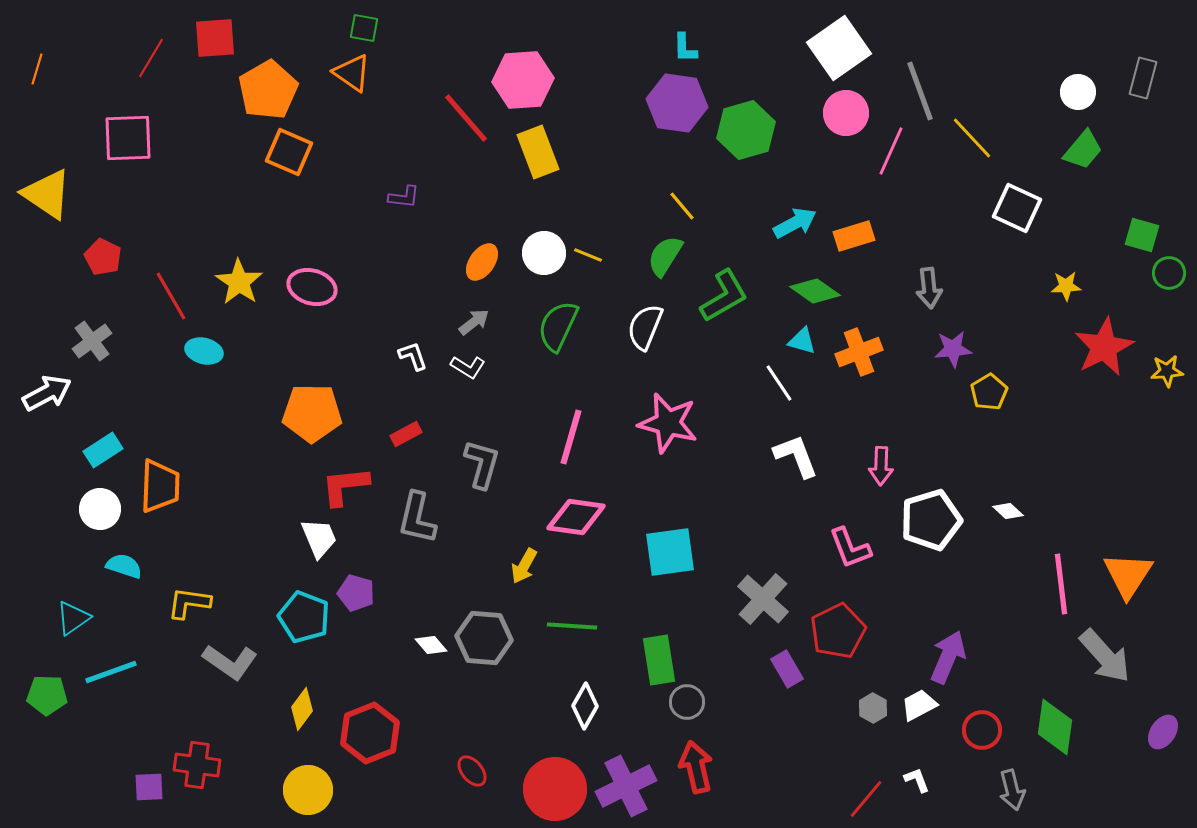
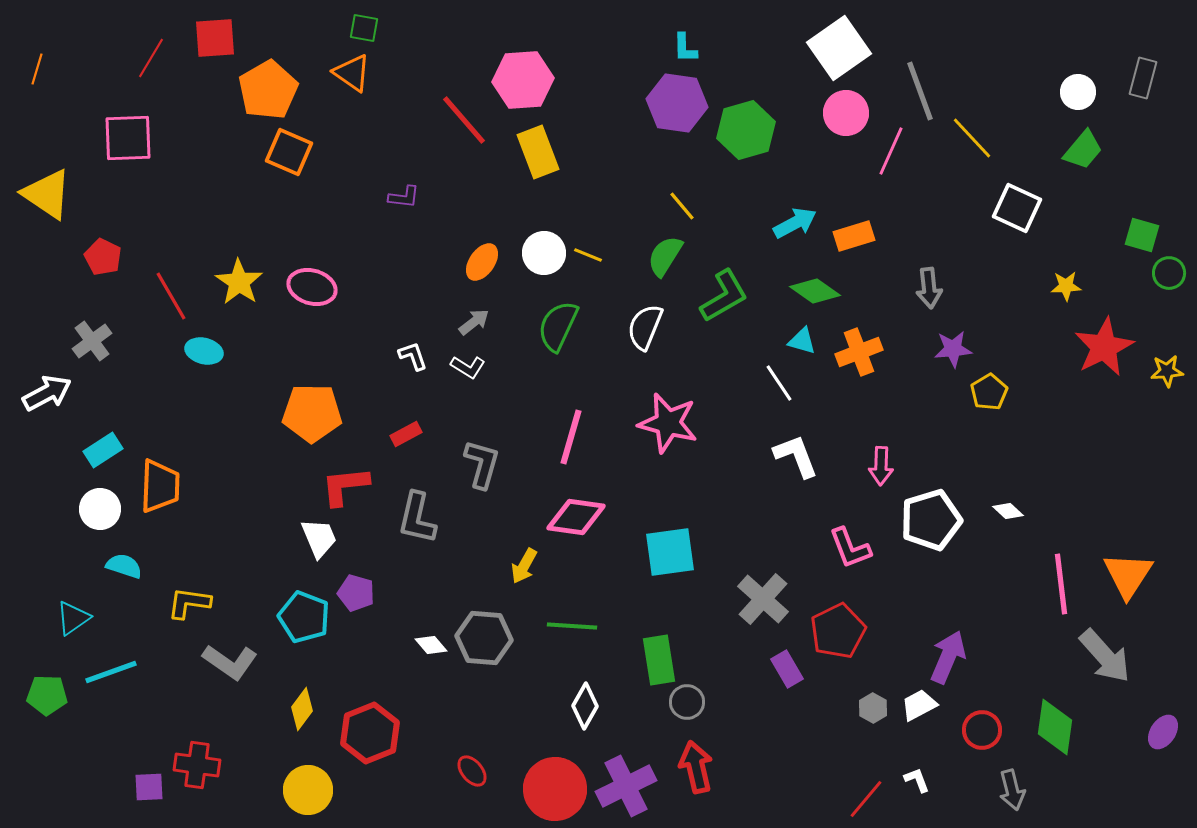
red line at (466, 118): moved 2 px left, 2 px down
